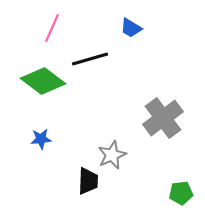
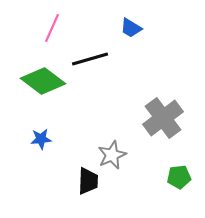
green pentagon: moved 2 px left, 16 px up
